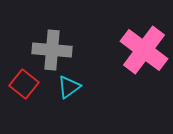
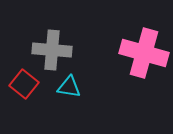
pink cross: moved 3 px down; rotated 21 degrees counterclockwise
cyan triangle: rotated 45 degrees clockwise
